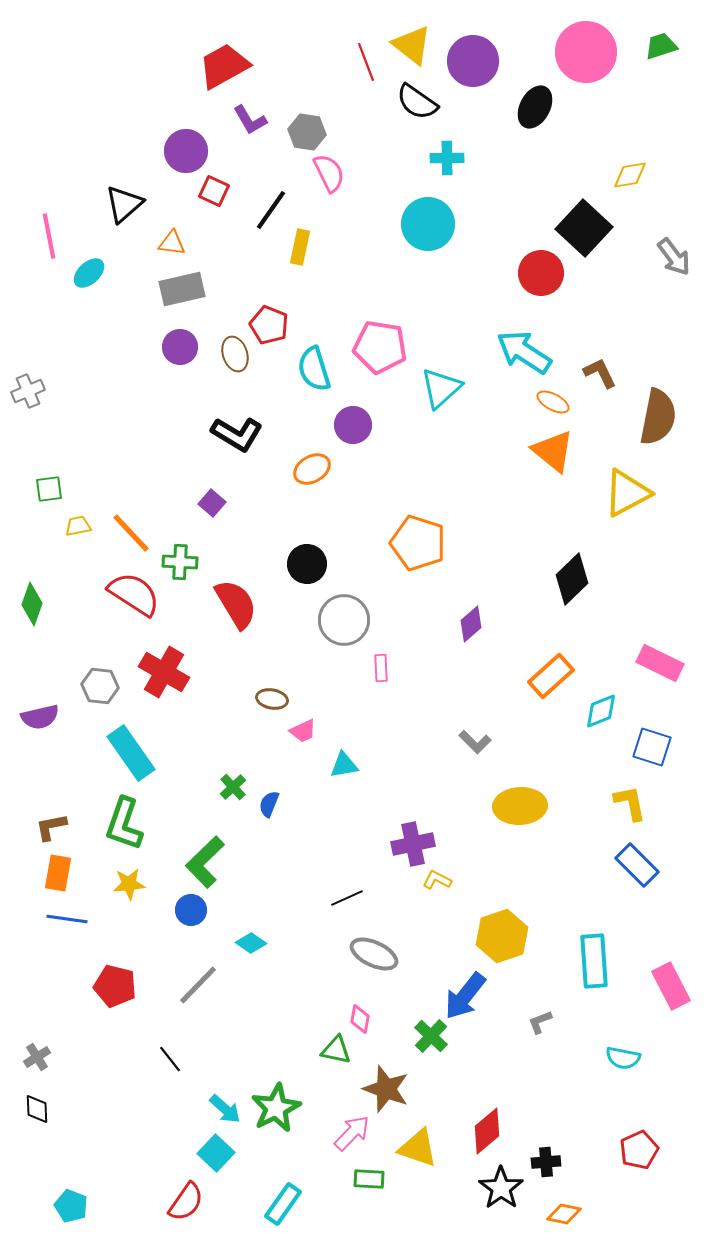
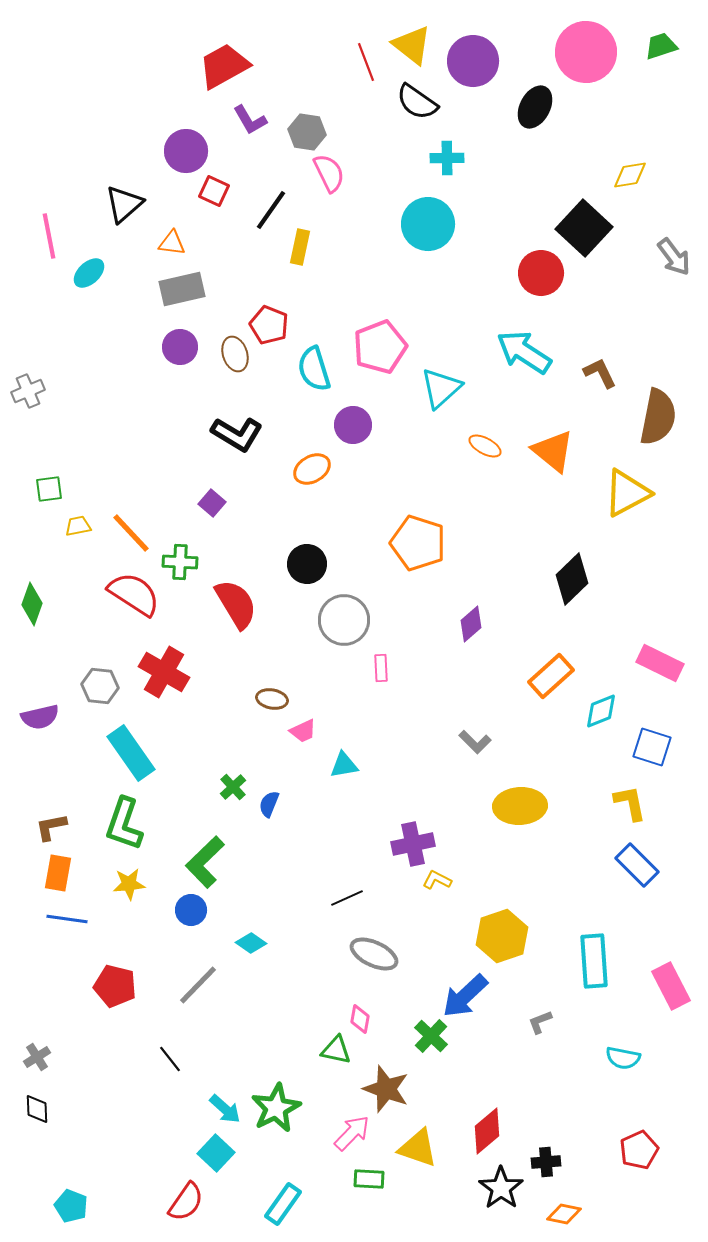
pink pentagon at (380, 347): rotated 30 degrees counterclockwise
orange ellipse at (553, 402): moved 68 px left, 44 px down
blue arrow at (465, 996): rotated 9 degrees clockwise
